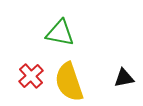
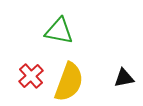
green triangle: moved 1 px left, 2 px up
yellow semicircle: rotated 141 degrees counterclockwise
